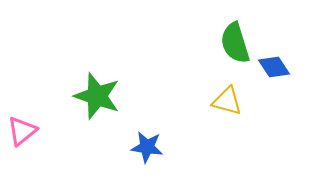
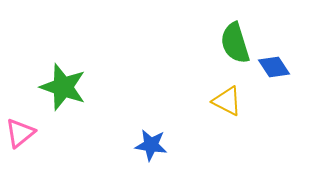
green star: moved 34 px left, 9 px up
yellow triangle: rotated 12 degrees clockwise
pink triangle: moved 2 px left, 2 px down
blue star: moved 4 px right, 2 px up
